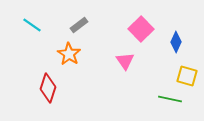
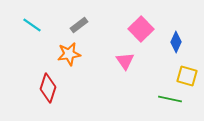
orange star: rotated 30 degrees clockwise
